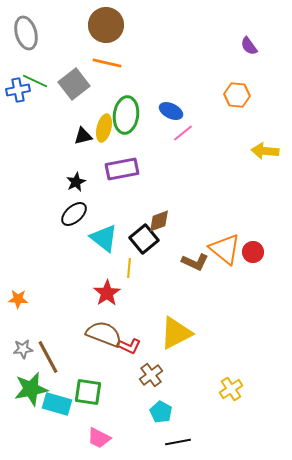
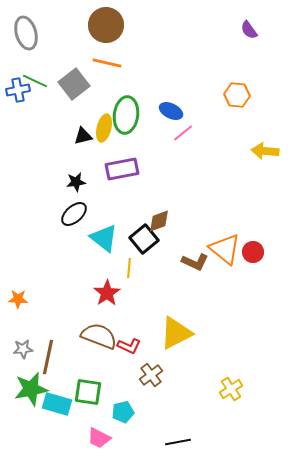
purple semicircle: moved 16 px up
black star: rotated 18 degrees clockwise
brown semicircle: moved 5 px left, 2 px down
brown line: rotated 40 degrees clockwise
cyan pentagon: moved 38 px left; rotated 30 degrees clockwise
